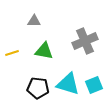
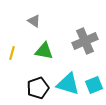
gray triangle: rotated 32 degrees clockwise
yellow line: rotated 56 degrees counterclockwise
black pentagon: rotated 25 degrees counterclockwise
